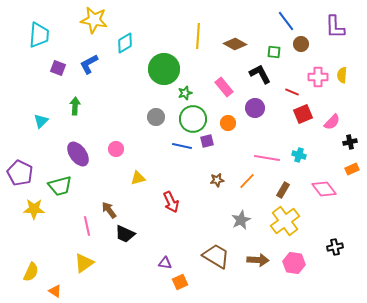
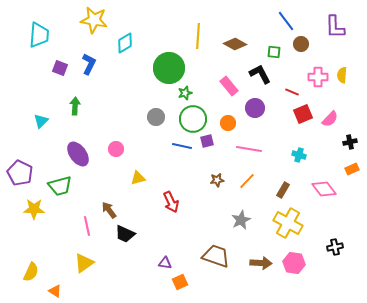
blue L-shape at (89, 64): rotated 145 degrees clockwise
purple square at (58, 68): moved 2 px right
green circle at (164, 69): moved 5 px right, 1 px up
pink rectangle at (224, 87): moved 5 px right, 1 px up
pink semicircle at (332, 122): moved 2 px left, 3 px up
pink line at (267, 158): moved 18 px left, 9 px up
yellow cross at (285, 221): moved 3 px right, 2 px down; rotated 24 degrees counterclockwise
brown trapezoid at (216, 256): rotated 12 degrees counterclockwise
brown arrow at (258, 260): moved 3 px right, 3 px down
